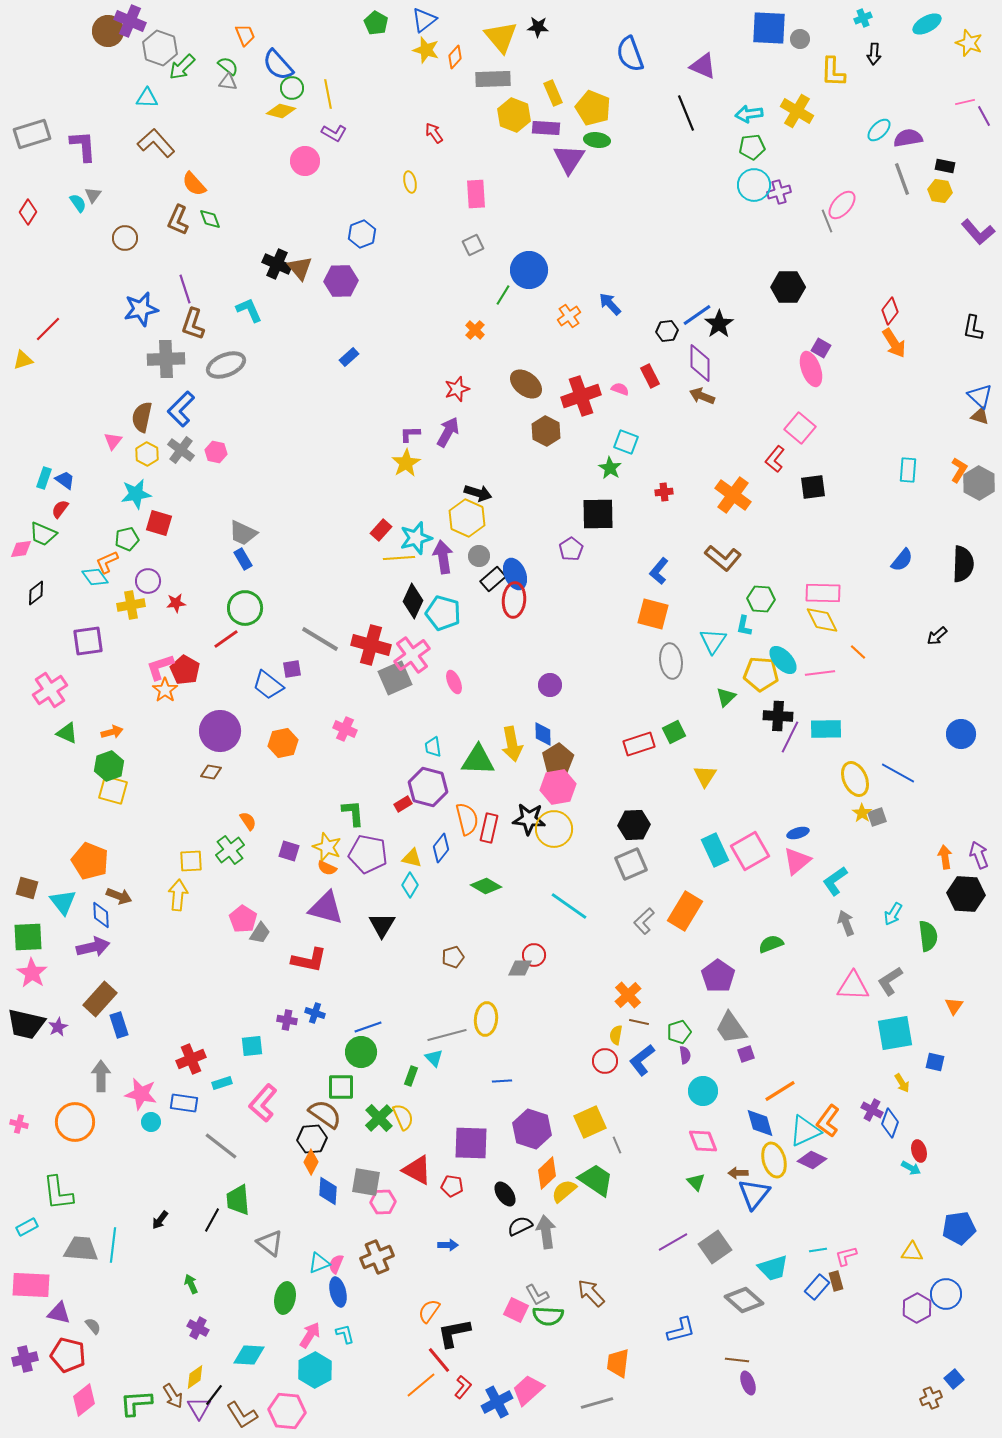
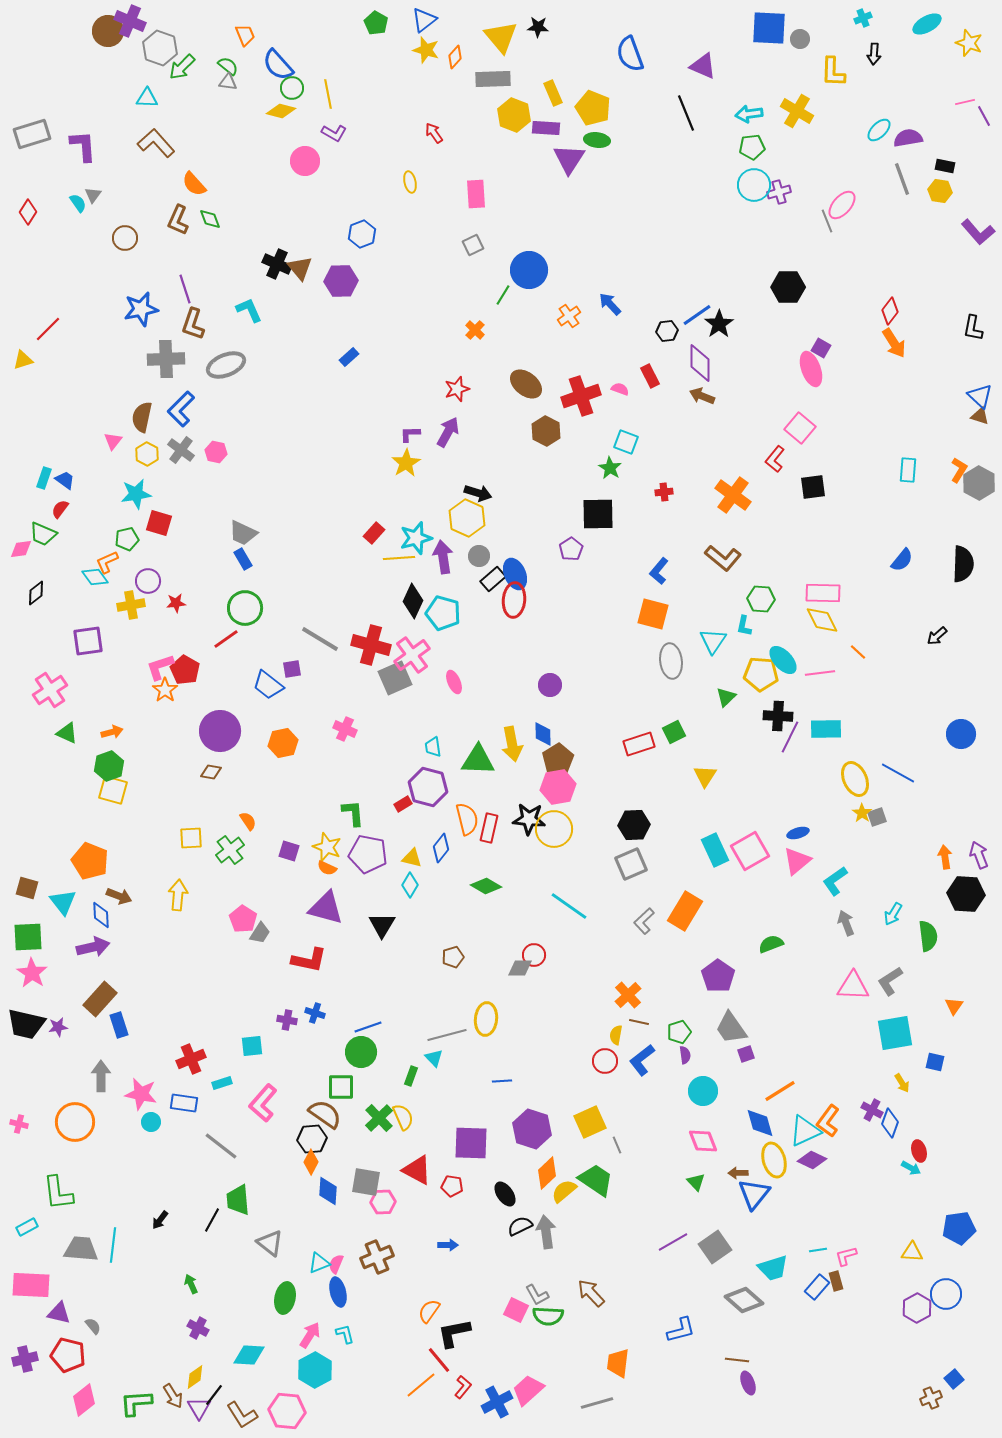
red rectangle at (381, 530): moved 7 px left, 3 px down
yellow square at (191, 861): moved 23 px up
purple star at (58, 1027): rotated 18 degrees clockwise
